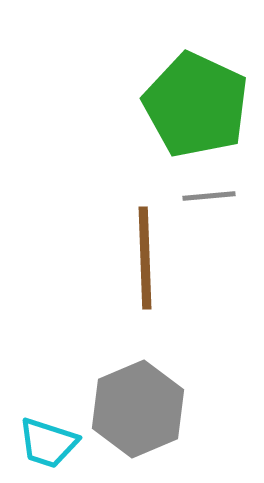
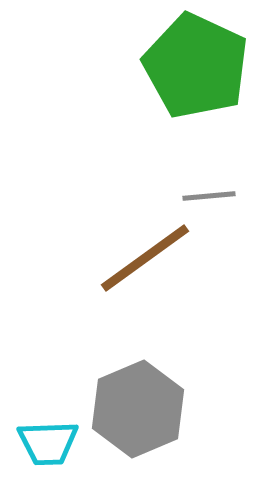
green pentagon: moved 39 px up
brown line: rotated 56 degrees clockwise
cyan trapezoid: rotated 20 degrees counterclockwise
